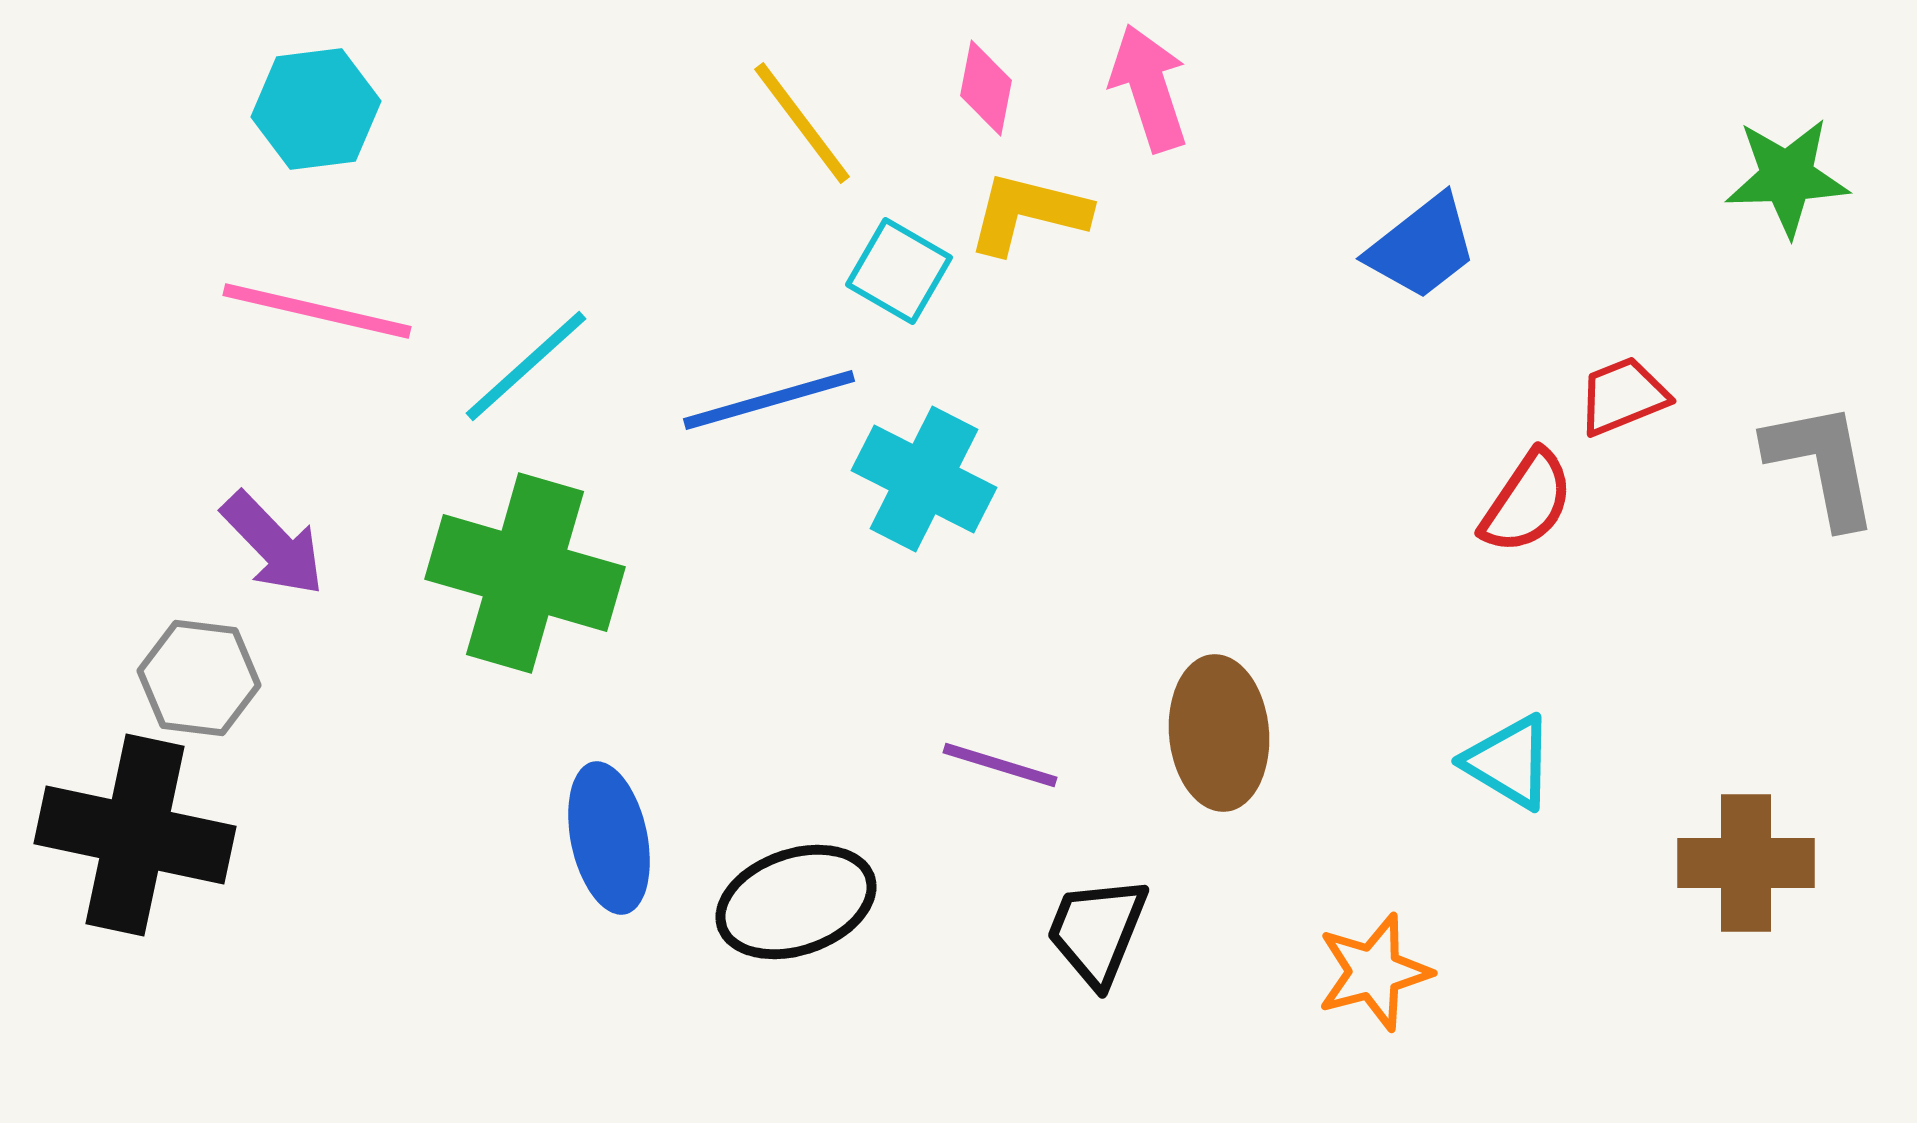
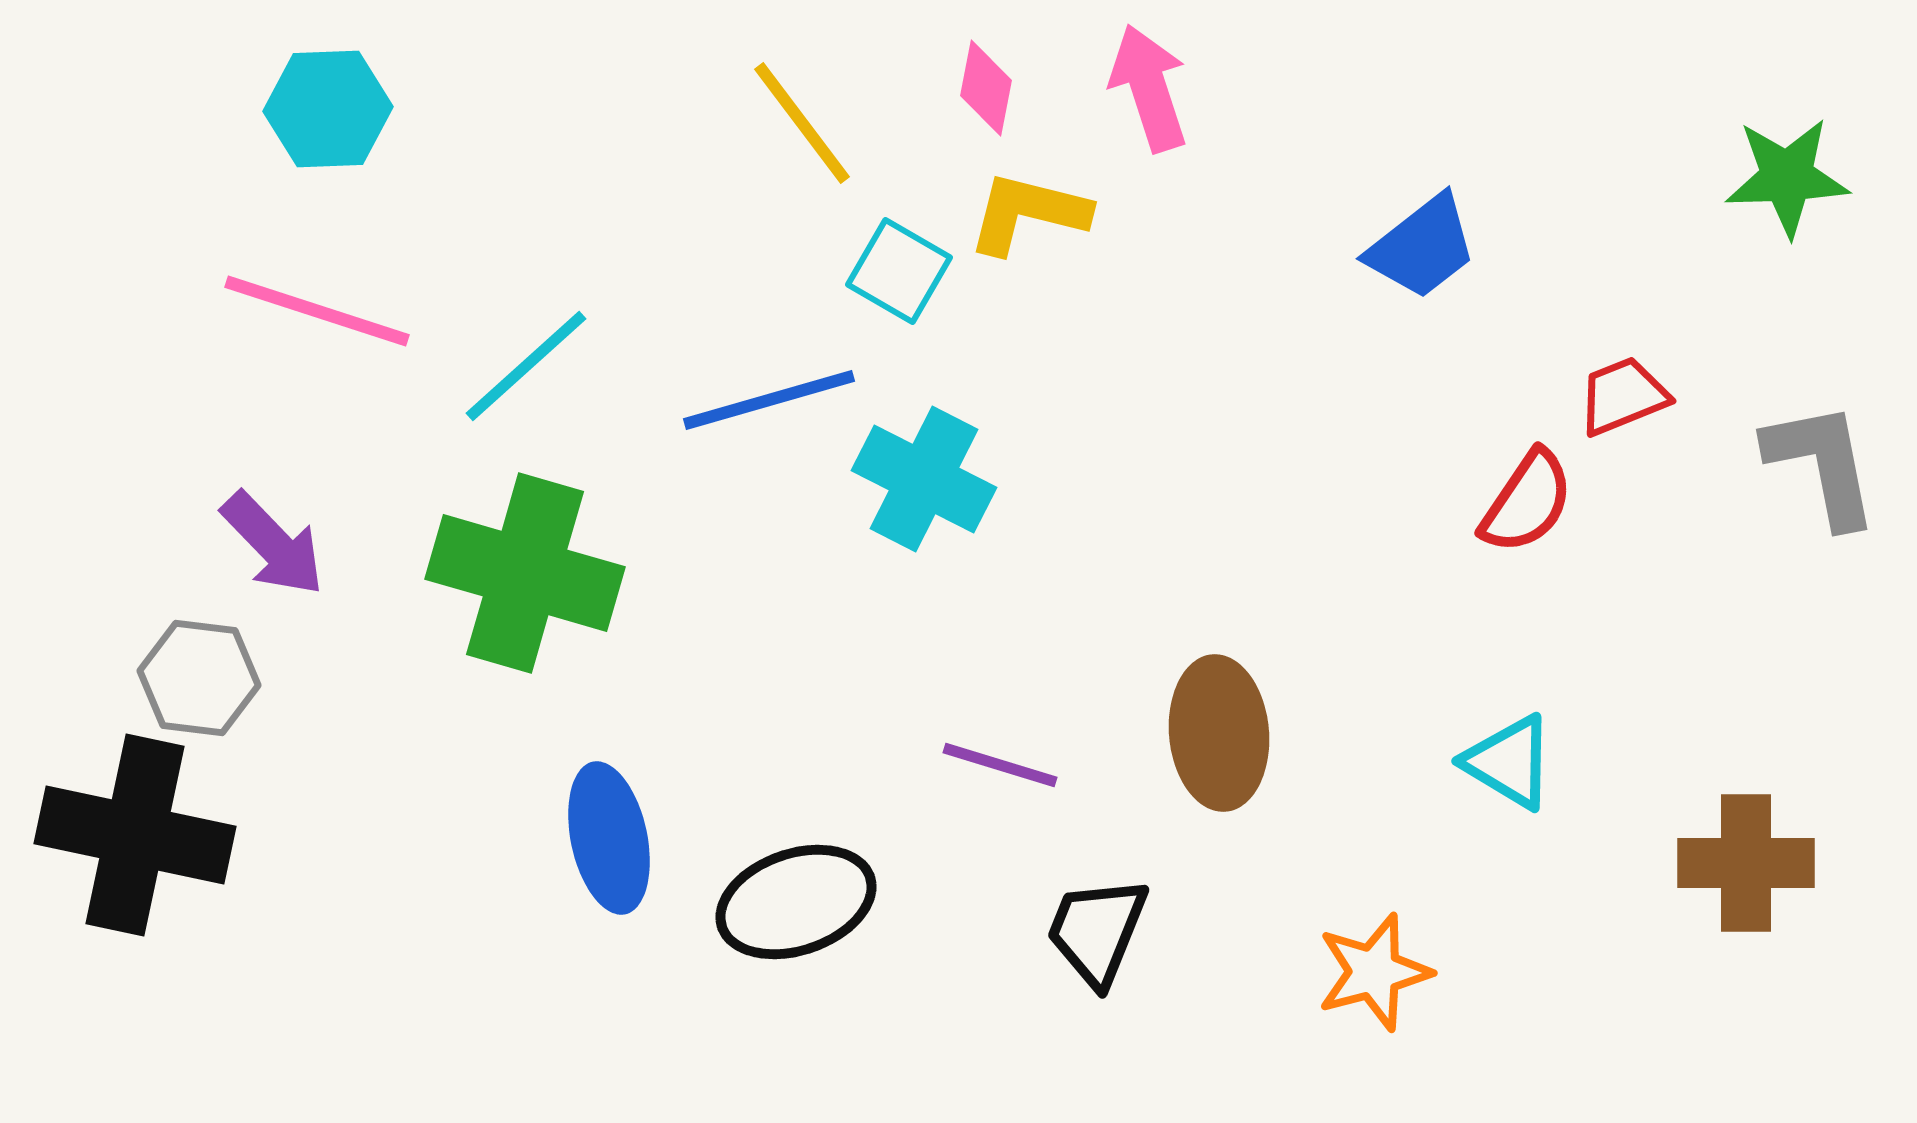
cyan hexagon: moved 12 px right; rotated 5 degrees clockwise
pink line: rotated 5 degrees clockwise
